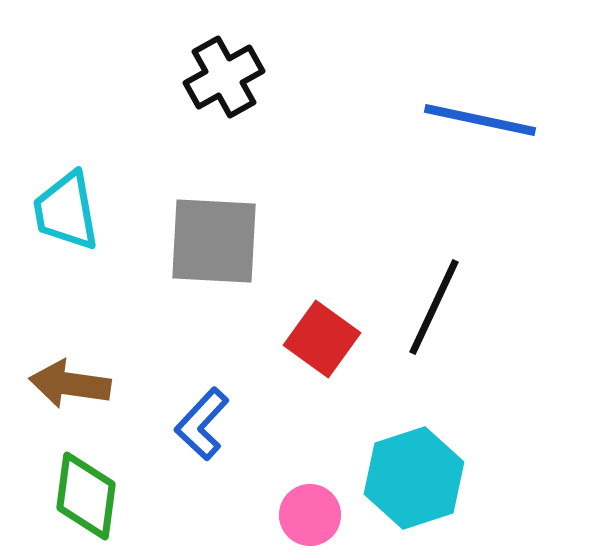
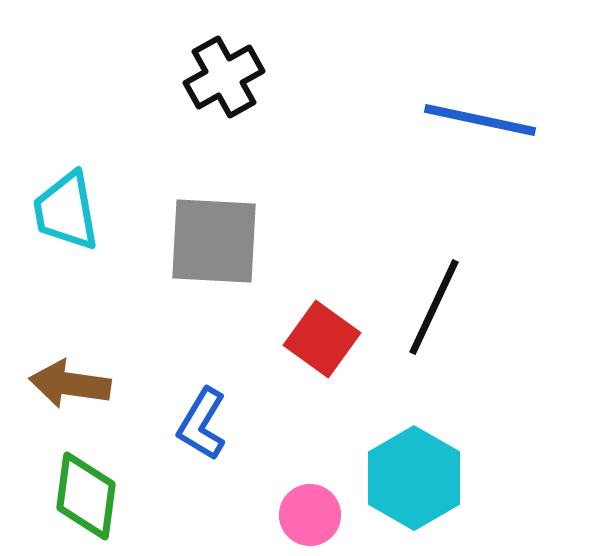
blue L-shape: rotated 12 degrees counterclockwise
cyan hexagon: rotated 12 degrees counterclockwise
